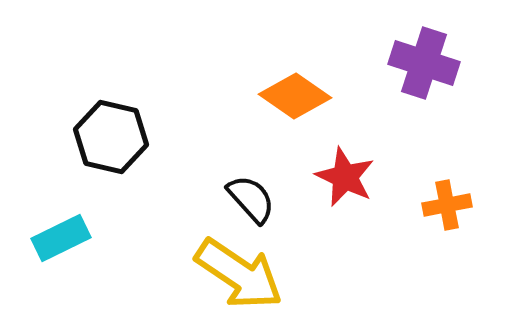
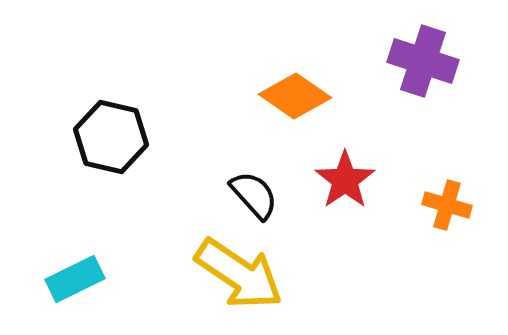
purple cross: moved 1 px left, 2 px up
red star: moved 3 px down; rotated 12 degrees clockwise
black semicircle: moved 3 px right, 4 px up
orange cross: rotated 27 degrees clockwise
cyan rectangle: moved 14 px right, 41 px down
